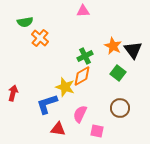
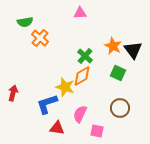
pink triangle: moved 3 px left, 2 px down
green cross: rotated 21 degrees counterclockwise
green square: rotated 14 degrees counterclockwise
red triangle: moved 1 px left, 1 px up
